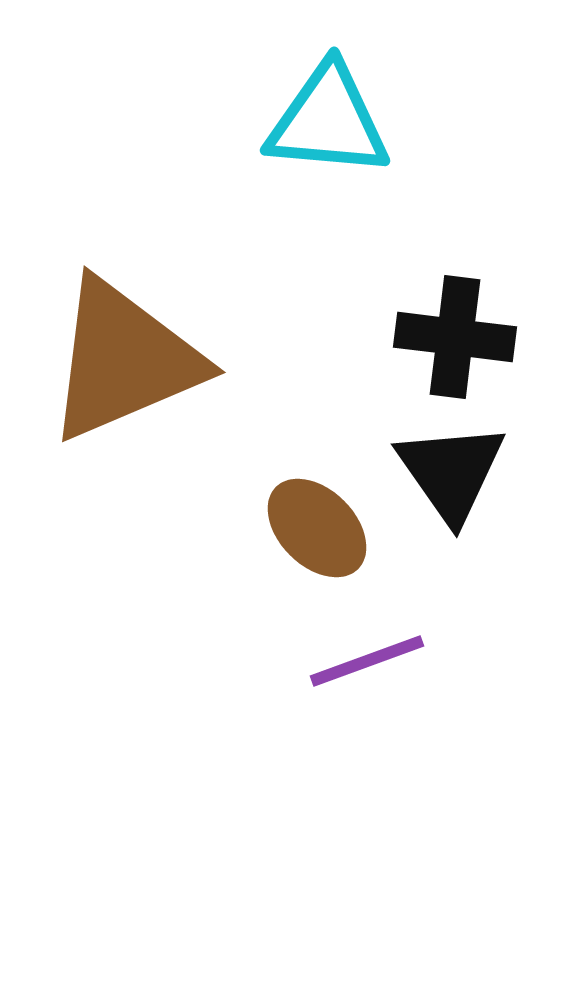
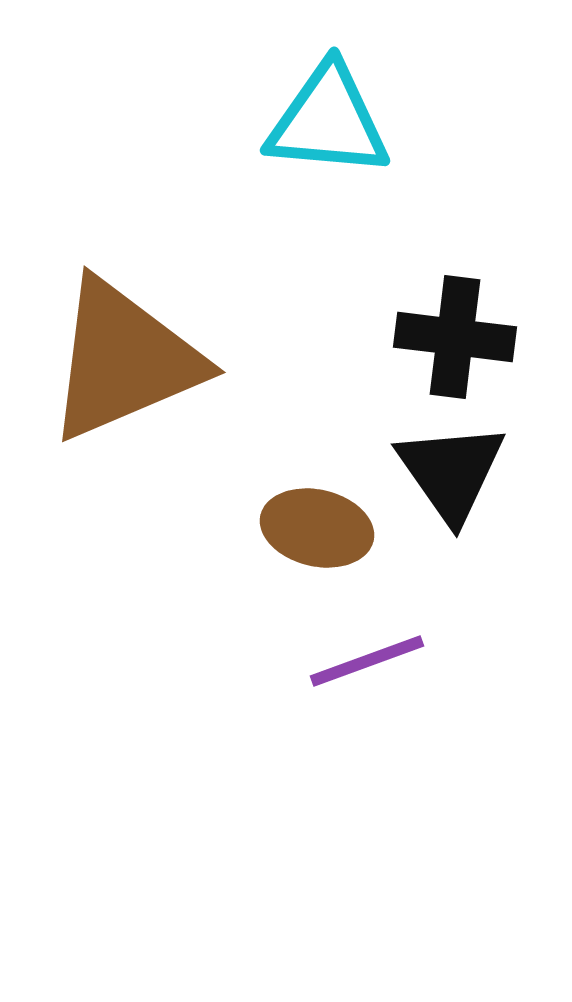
brown ellipse: rotated 32 degrees counterclockwise
